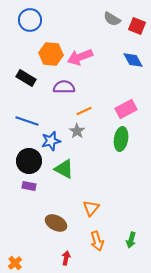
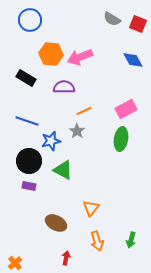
red square: moved 1 px right, 2 px up
green triangle: moved 1 px left, 1 px down
